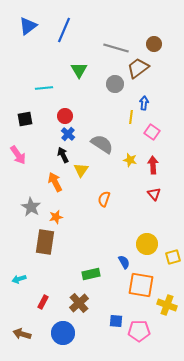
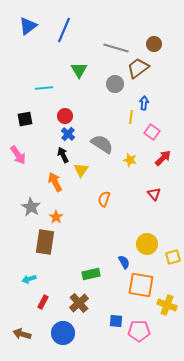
red arrow: moved 10 px right, 7 px up; rotated 48 degrees clockwise
orange star: rotated 24 degrees counterclockwise
cyan arrow: moved 10 px right
